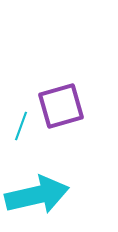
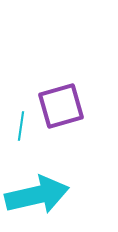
cyan line: rotated 12 degrees counterclockwise
